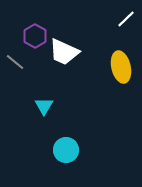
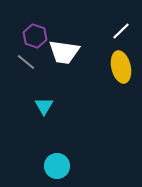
white line: moved 5 px left, 12 px down
purple hexagon: rotated 10 degrees counterclockwise
white trapezoid: rotated 16 degrees counterclockwise
gray line: moved 11 px right
cyan circle: moved 9 px left, 16 px down
